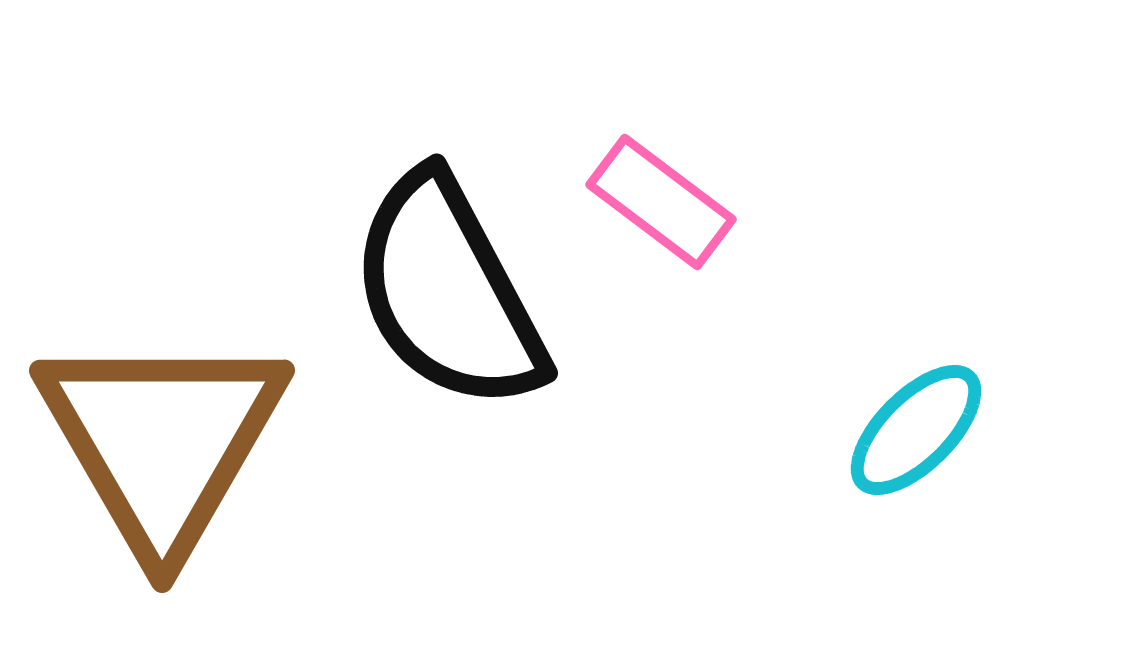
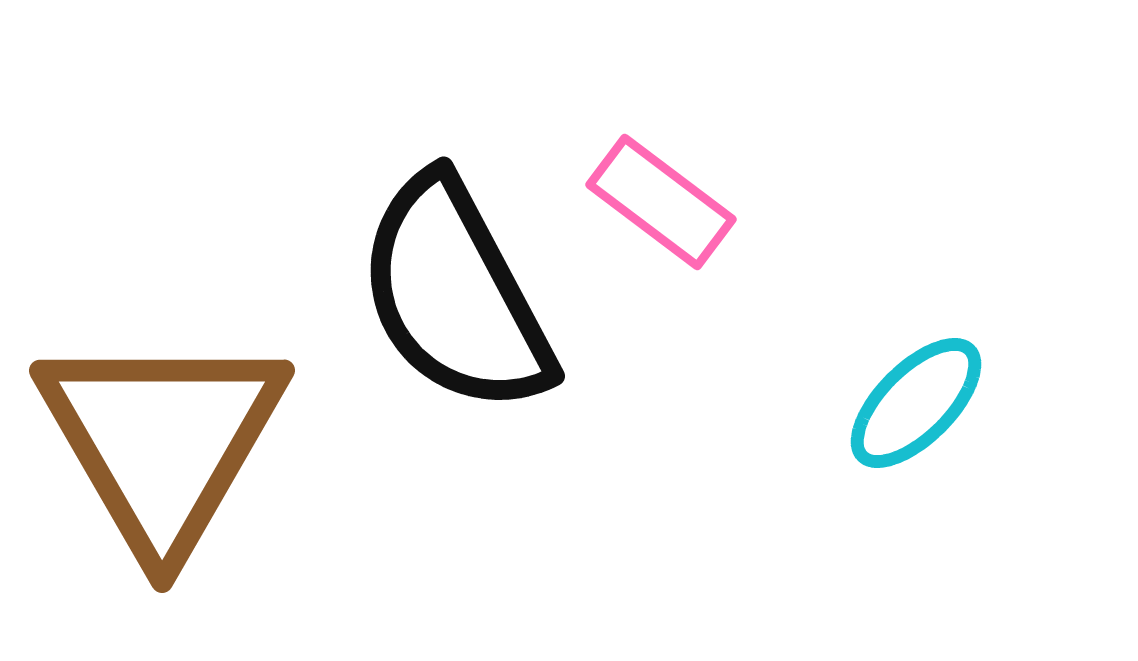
black semicircle: moved 7 px right, 3 px down
cyan ellipse: moved 27 px up
